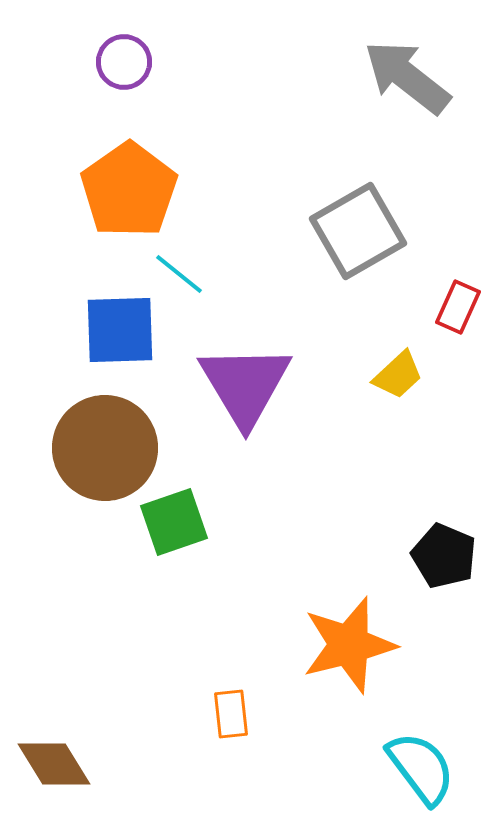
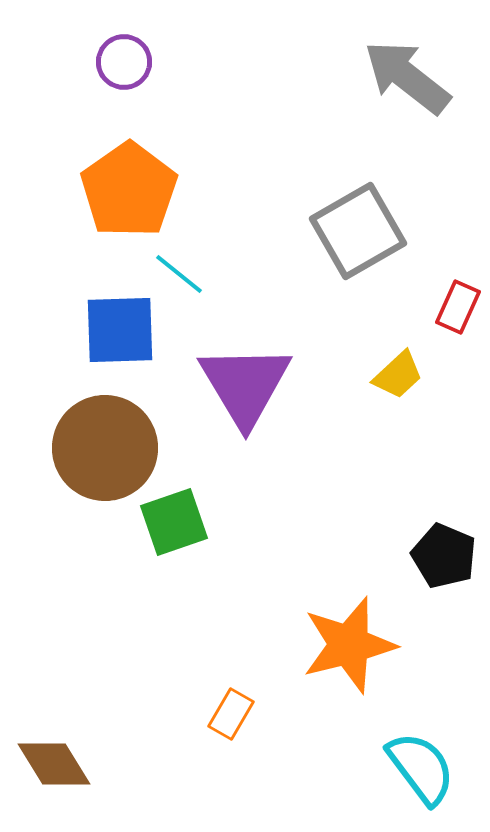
orange rectangle: rotated 36 degrees clockwise
